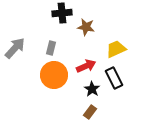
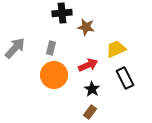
red arrow: moved 2 px right, 1 px up
black rectangle: moved 11 px right
